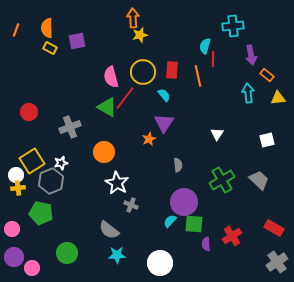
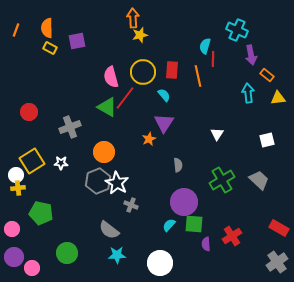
cyan cross at (233, 26): moved 4 px right, 4 px down; rotated 30 degrees clockwise
white star at (61, 163): rotated 16 degrees clockwise
gray hexagon at (51, 181): moved 47 px right
cyan semicircle at (170, 221): moved 1 px left, 4 px down
red rectangle at (274, 228): moved 5 px right
